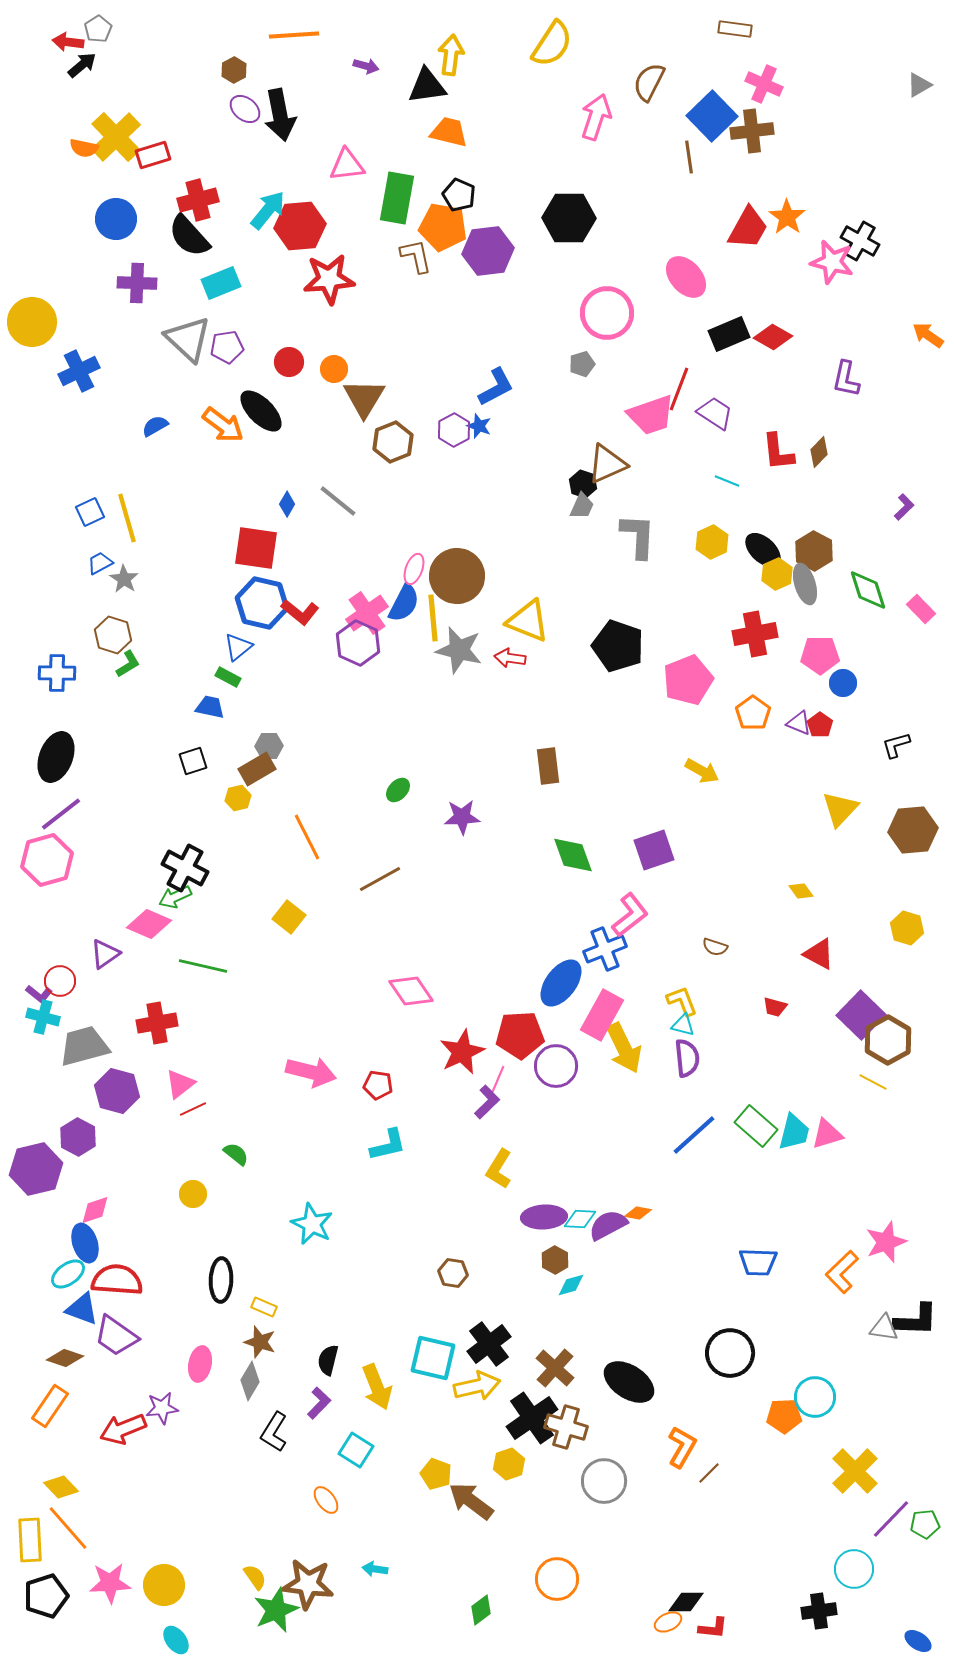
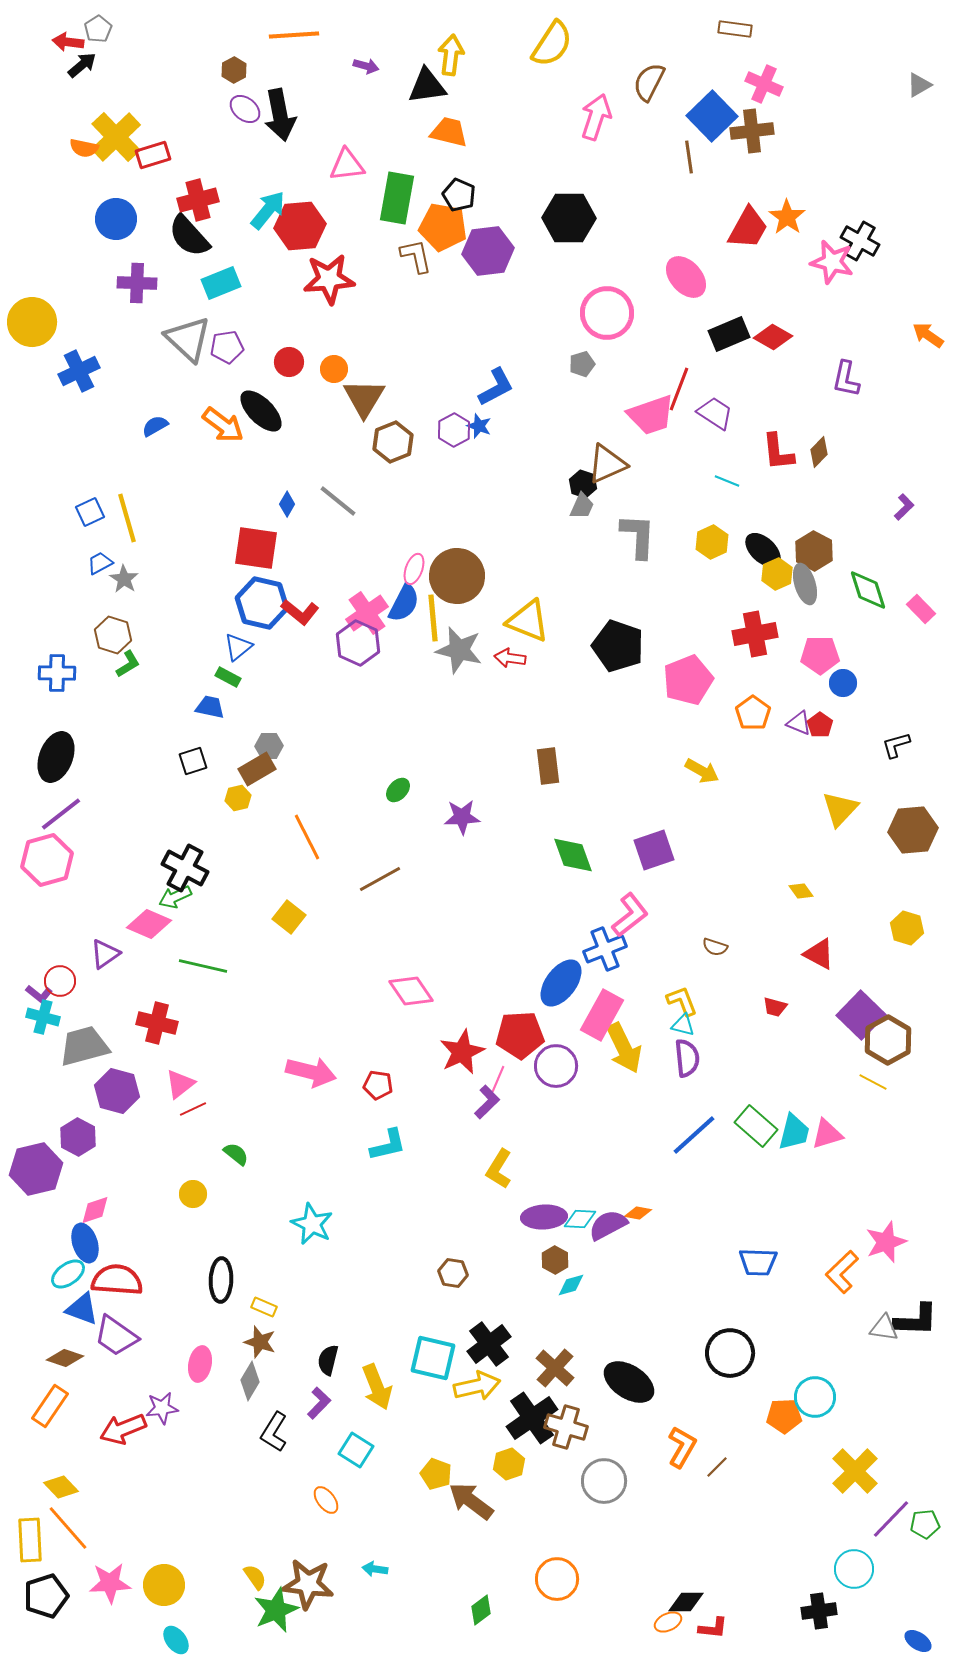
red cross at (157, 1023): rotated 24 degrees clockwise
brown line at (709, 1473): moved 8 px right, 6 px up
